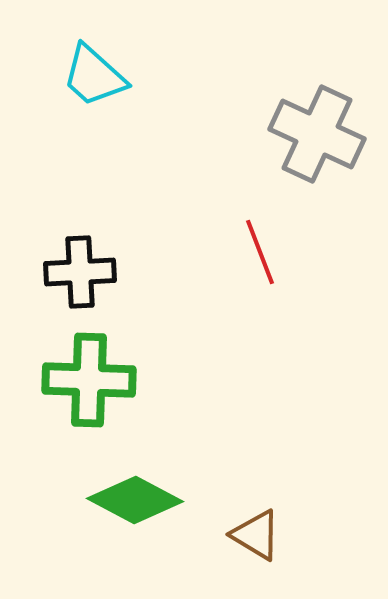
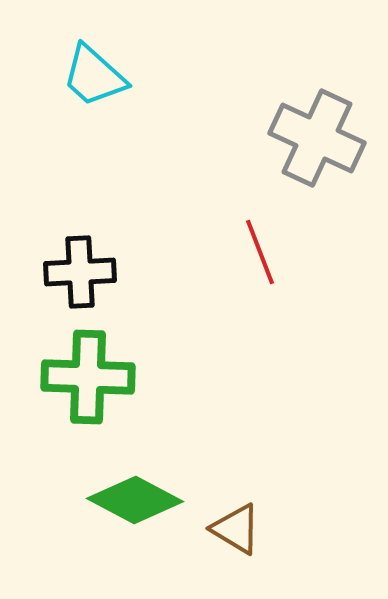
gray cross: moved 4 px down
green cross: moved 1 px left, 3 px up
brown triangle: moved 20 px left, 6 px up
